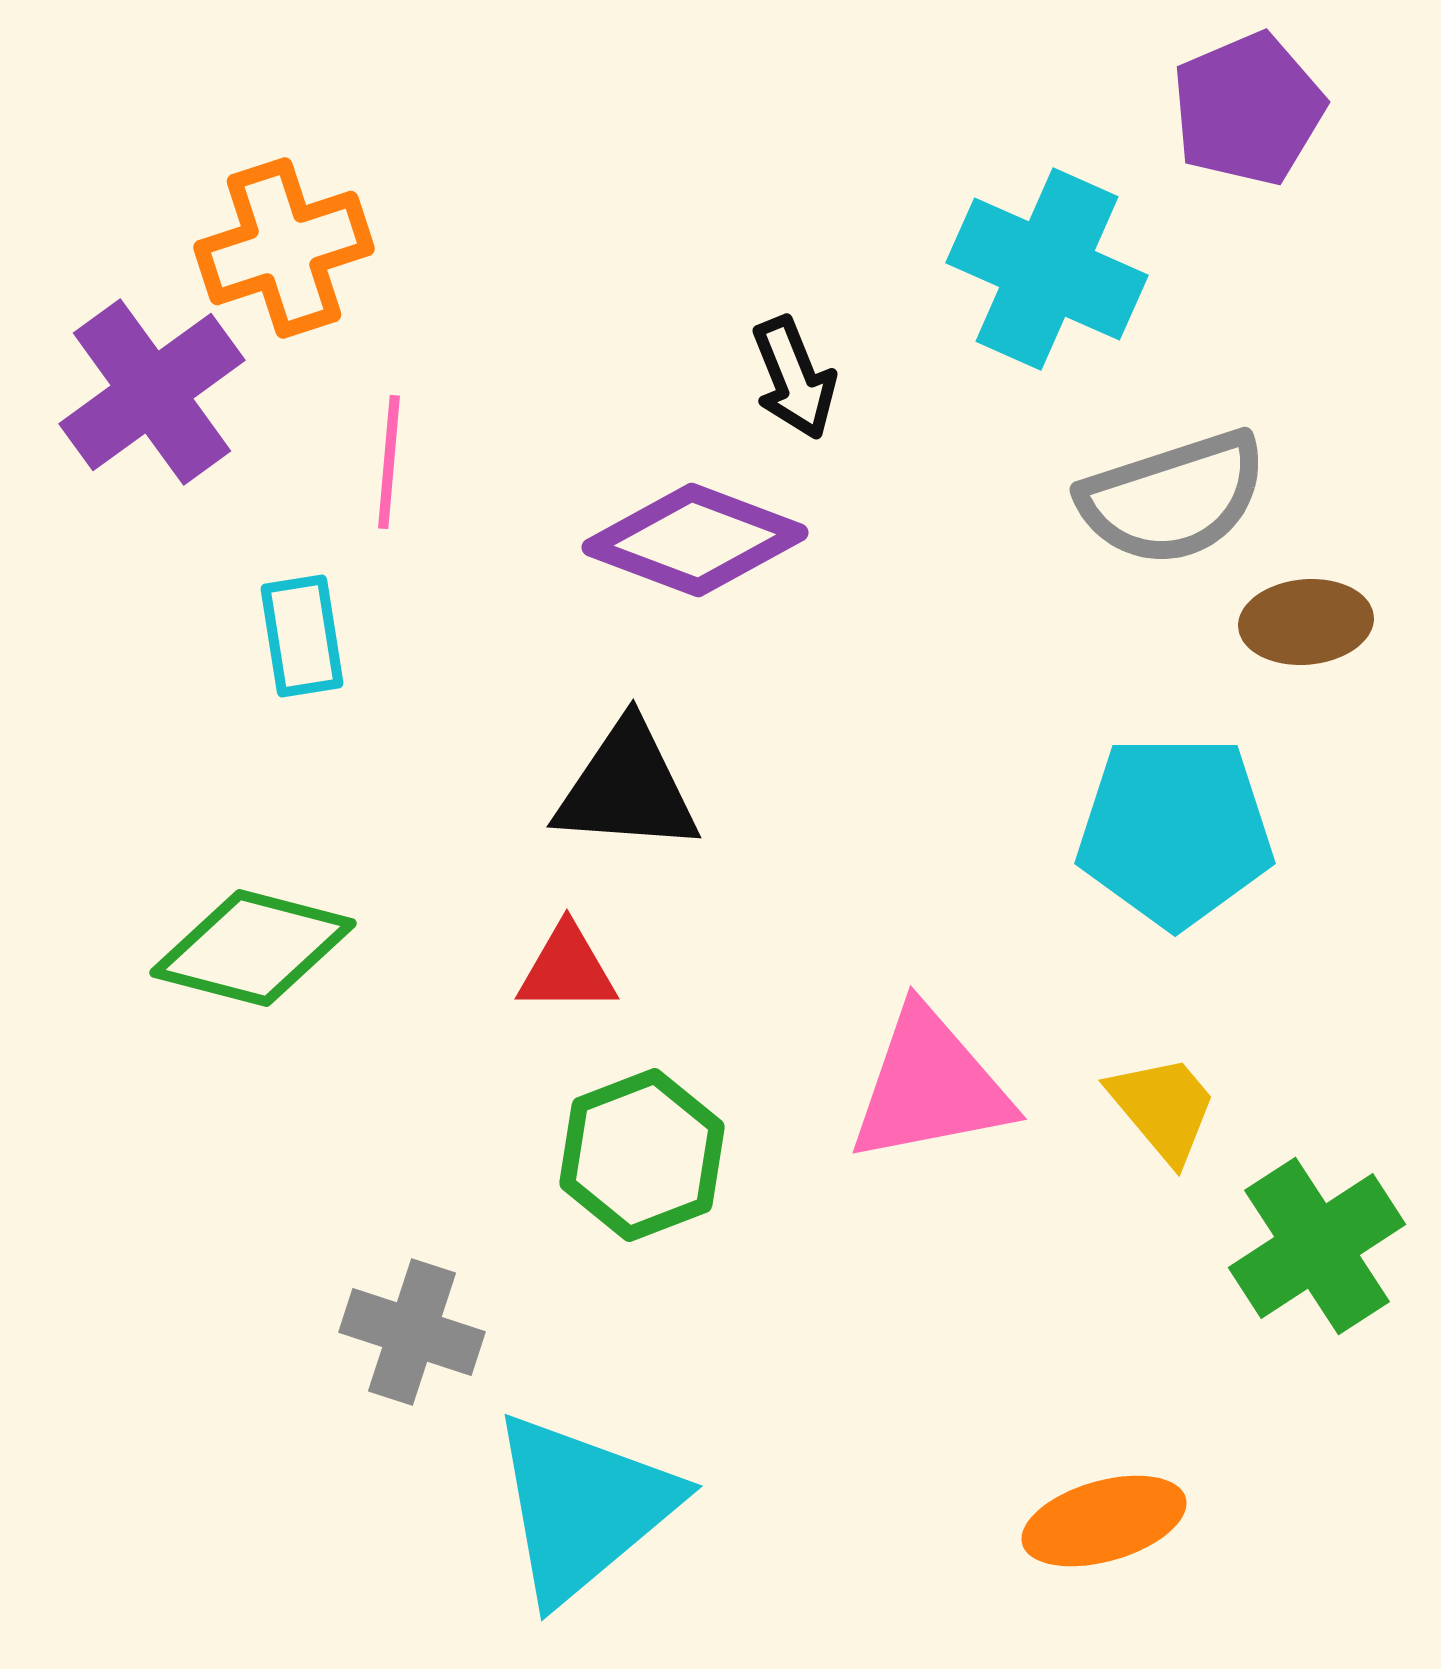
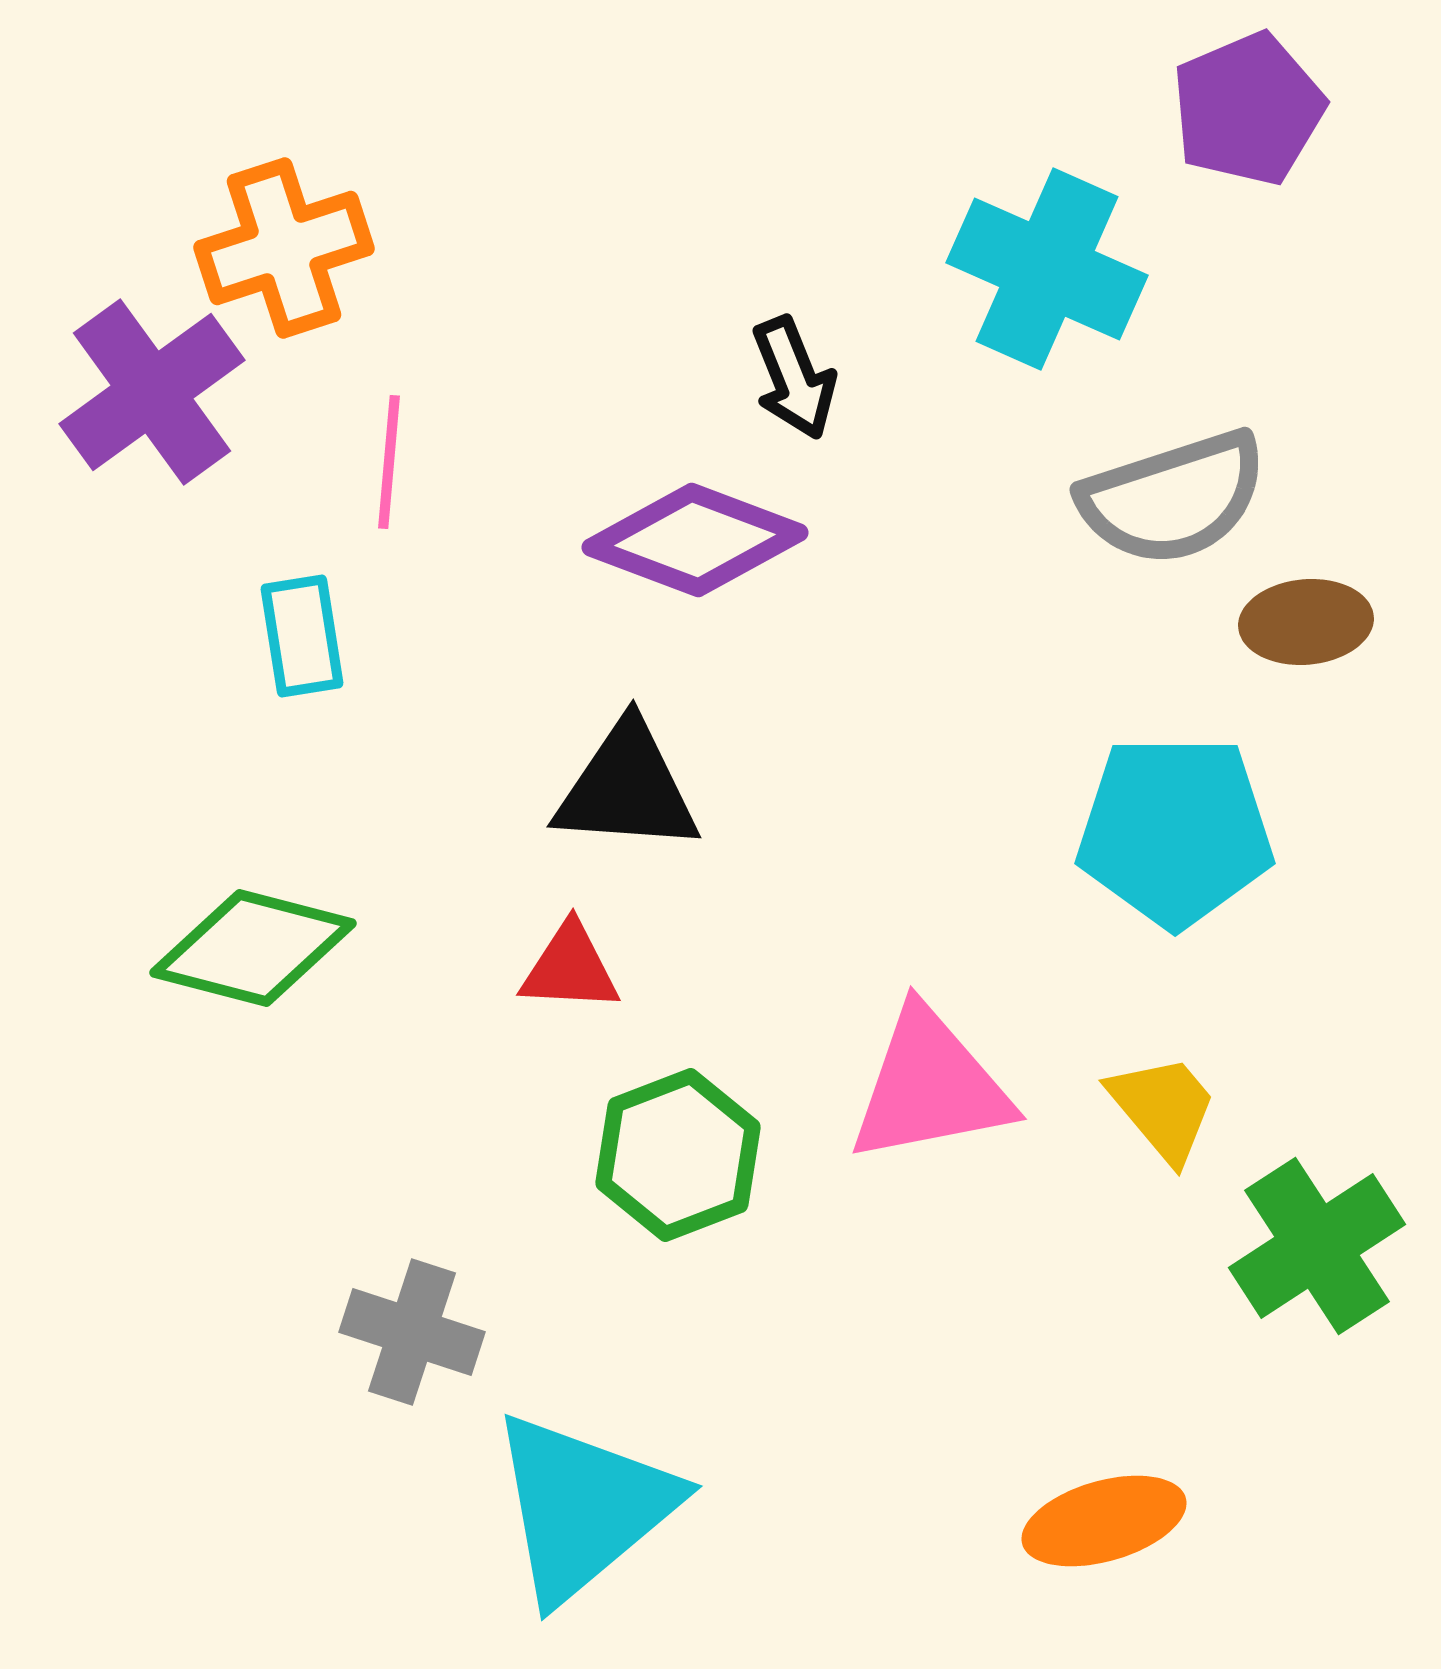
red triangle: moved 3 px right, 1 px up; rotated 3 degrees clockwise
green hexagon: moved 36 px right
